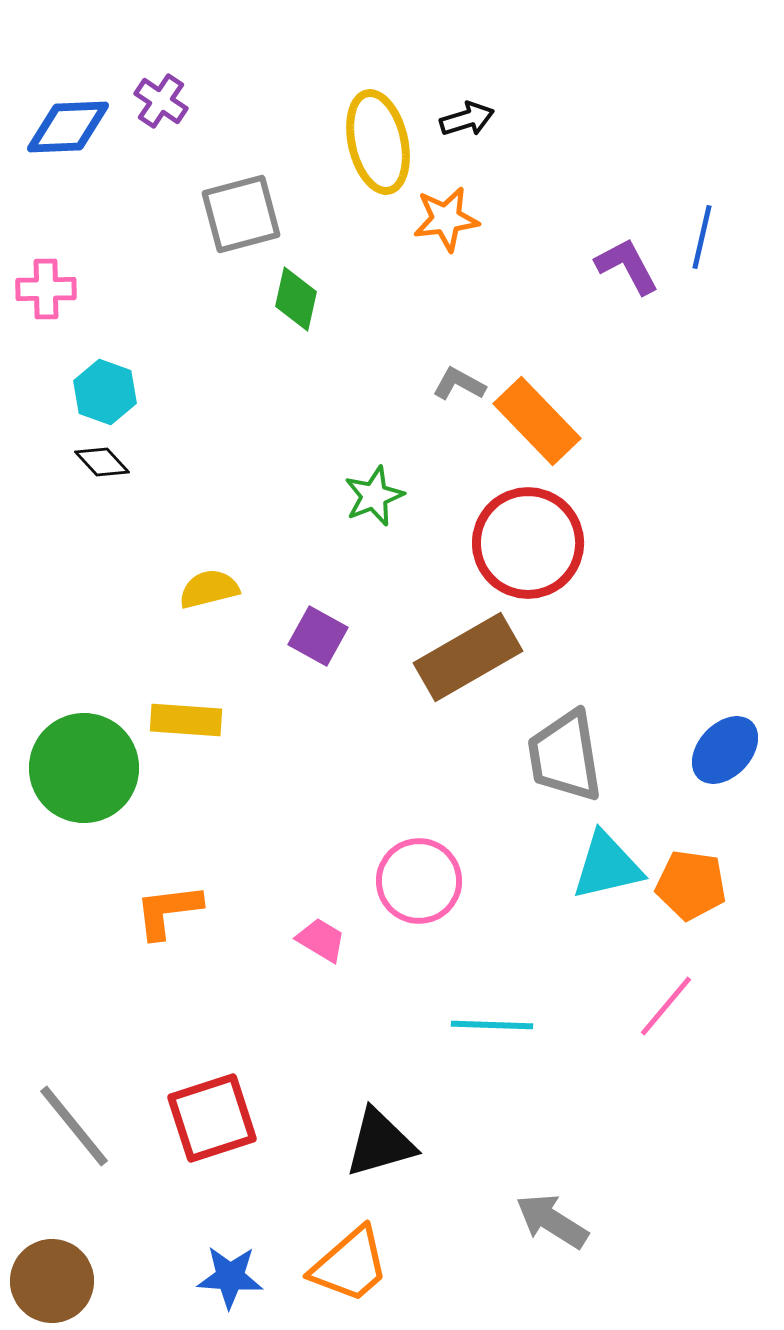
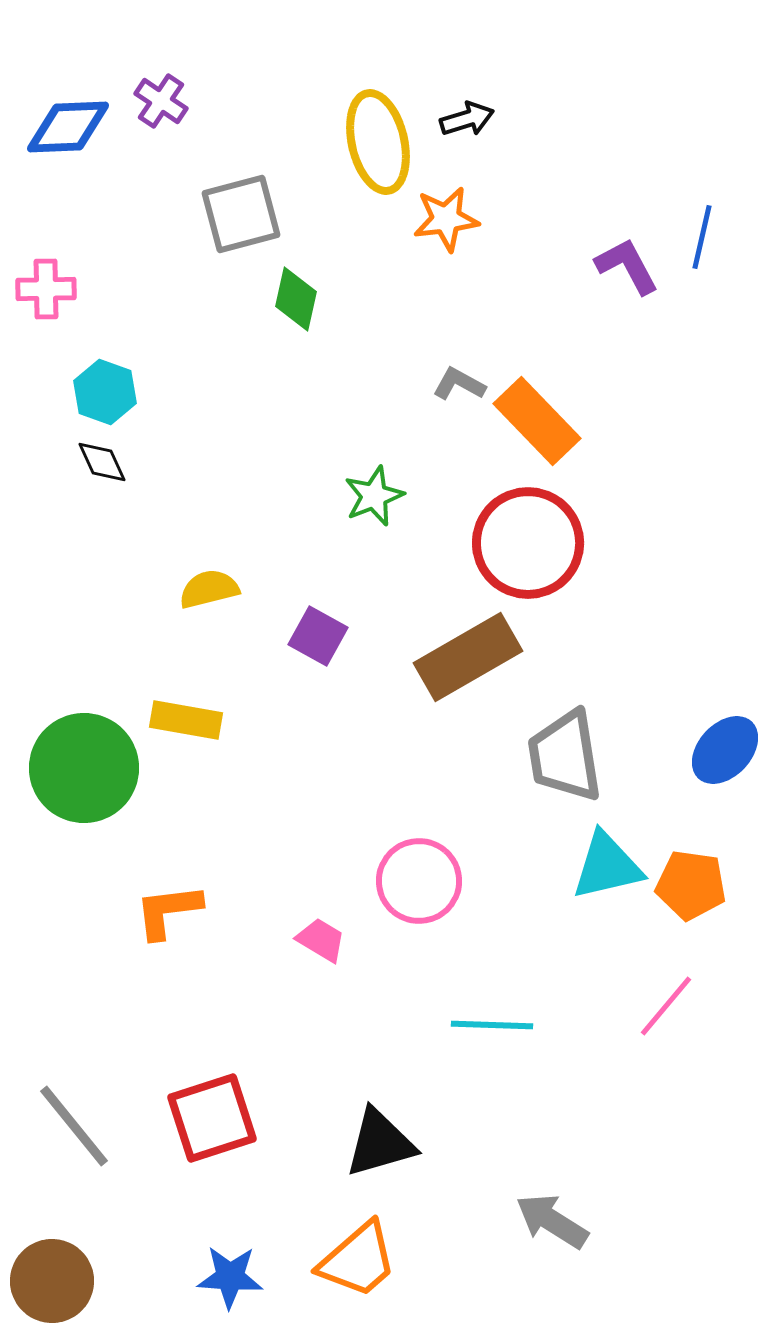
black diamond: rotated 18 degrees clockwise
yellow rectangle: rotated 6 degrees clockwise
orange trapezoid: moved 8 px right, 5 px up
